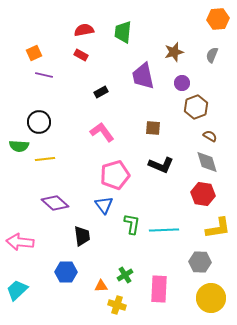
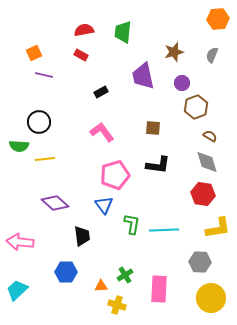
black L-shape: moved 3 px left; rotated 15 degrees counterclockwise
